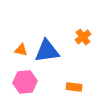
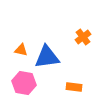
blue triangle: moved 6 px down
pink hexagon: moved 1 px left, 1 px down; rotated 15 degrees clockwise
